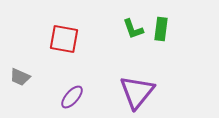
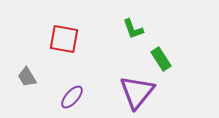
green rectangle: moved 30 px down; rotated 40 degrees counterclockwise
gray trapezoid: moved 7 px right; rotated 35 degrees clockwise
